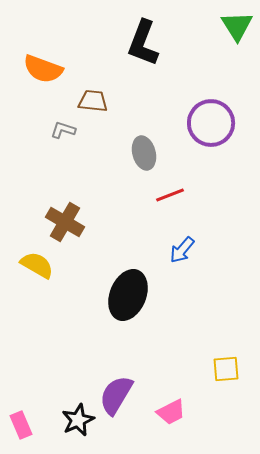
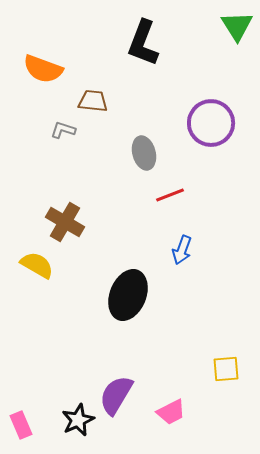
blue arrow: rotated 20 degrees counterclockwise
